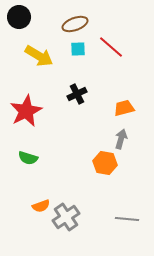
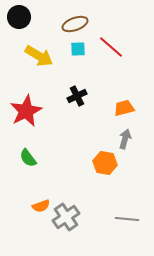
black cross: moved 2 px down
gray arrow: moved 4 px right
green semicircle: rotated 36 degrees clockwise
